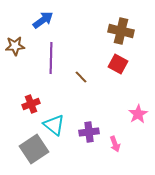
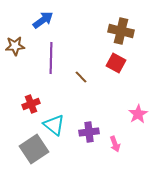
red square: moved 2 px left, 1 px up
